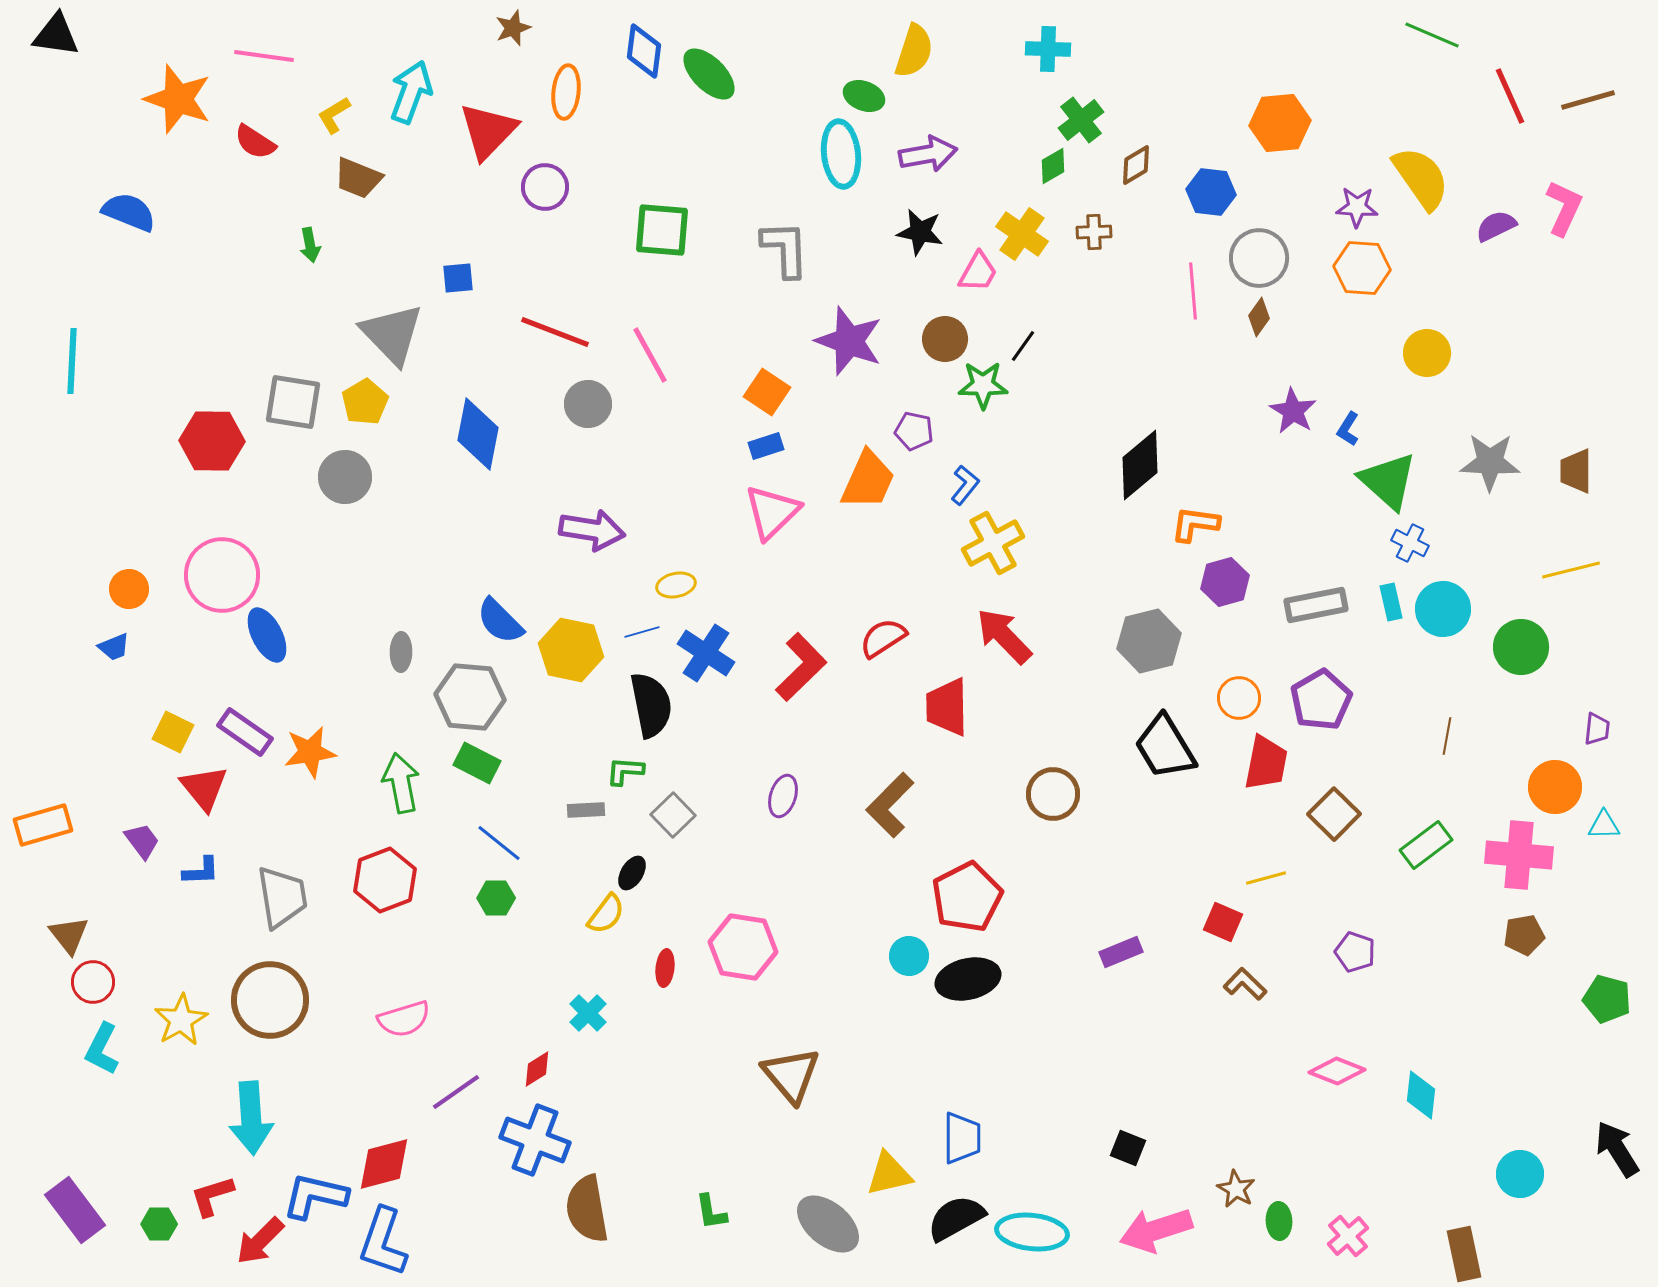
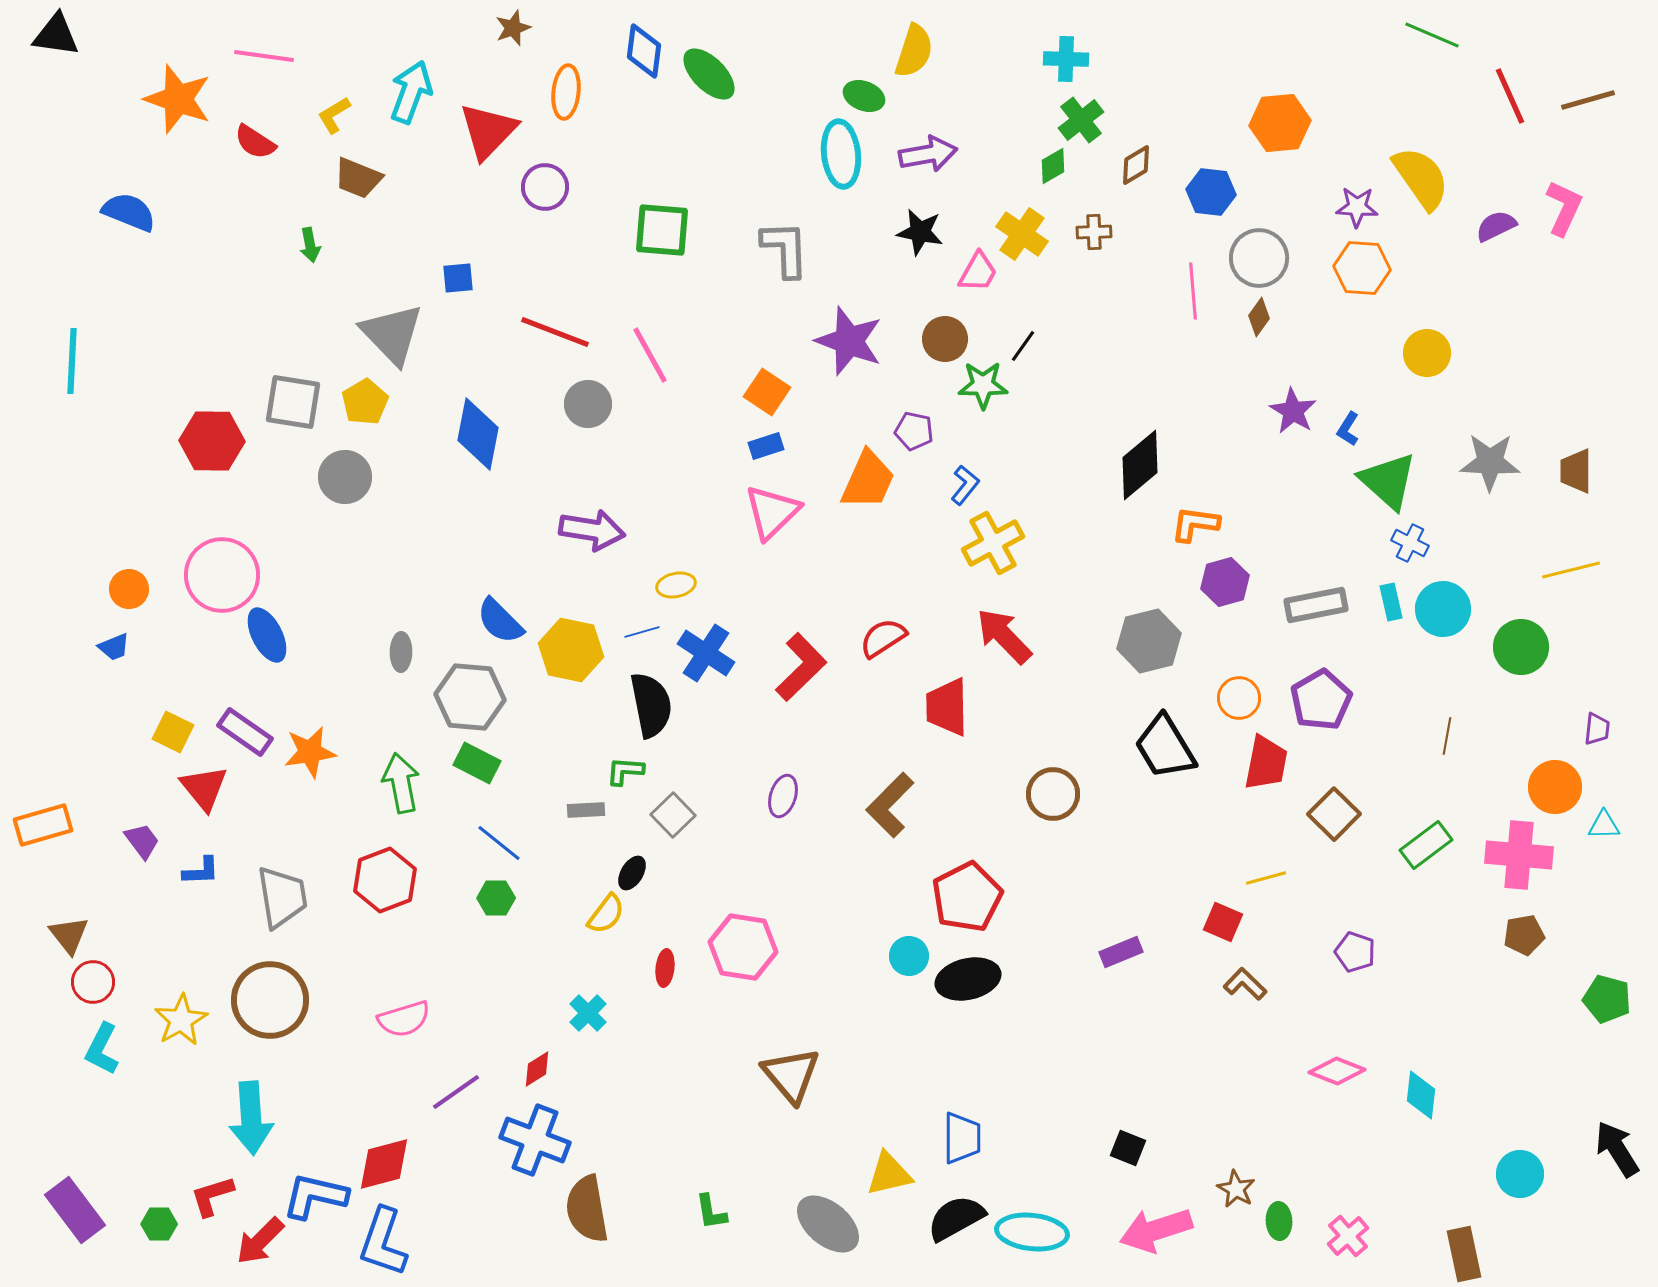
cyan cross at (1048, 49): moved 18 px right, 10 px down
